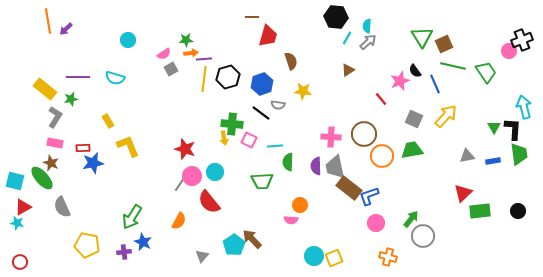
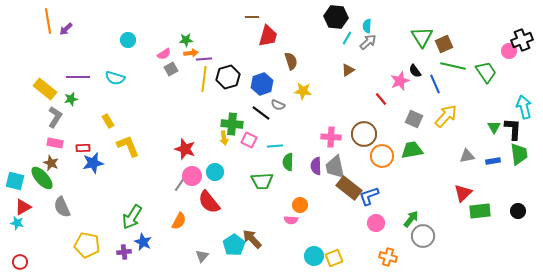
gray semicircle at (278, 105): rotated 16 degrees clockwise
